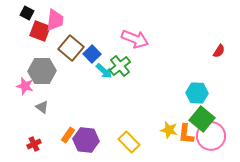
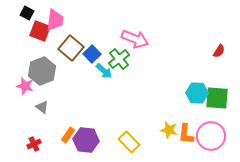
green cross: moved 1 px left, 7 px up
gray hexagon: rotated 20 degrees counterclockwise
green square: moved 15 px right, 21 px up; rotated 35 degrees counterclockwise
